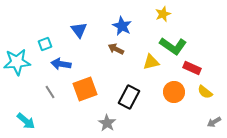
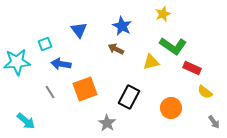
orange circle: moved 3 px left, 16 px down
gray arrow: rotated 96 degrees counterclockwise
